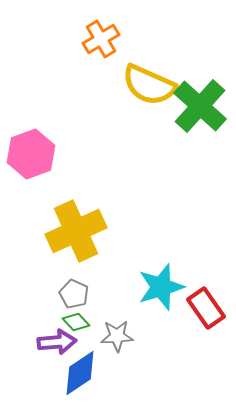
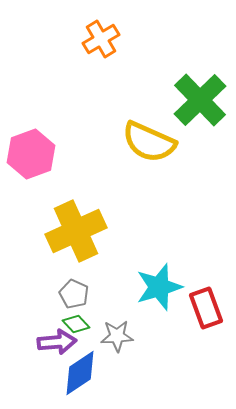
yellow semicircle: moved 57 px down
green cross: moved 6 px up; rotated 4 degrees clockwise
cyan star: moved 2 px left
red rectangle: rotated 15 degrees clockwise
green diamond: moved 2 px down
